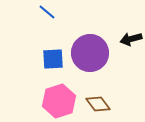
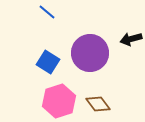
blue square: moved 5 px left, 3 px down; rotated 35 degrees clockwise
